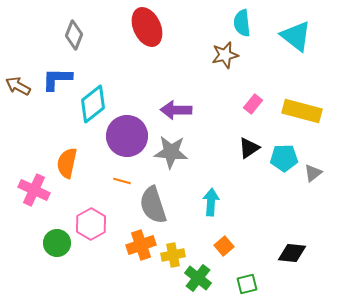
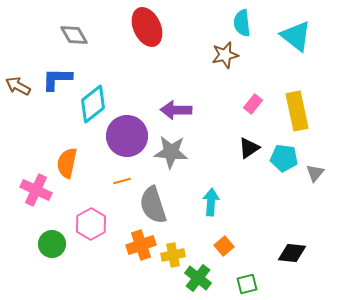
gray diamond: rotated 52 degrees counterclockwise
yellow rectangle: moved 5 px left; rotated 63 degrees clockwise
cyan pentagon: rotated 8 degrees clockwise
gray triangle: moved 2 px right; rotated 12 degrees counterclockwise
orange line: rotated 30 degrees counterclockwise
pink cross: moved 2 px right
green circle: moved 5 px left, 1 px down
